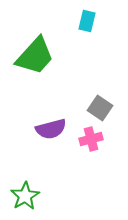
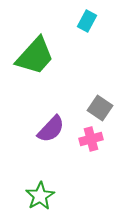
cyan rectangle: rotated 15 degrees clockwise
purple semicircle: rotated 32 degrees counterclockwise
green star: moved 15 px right
